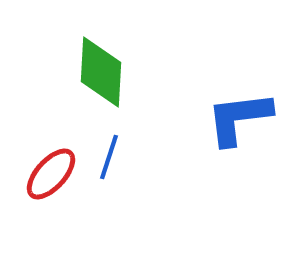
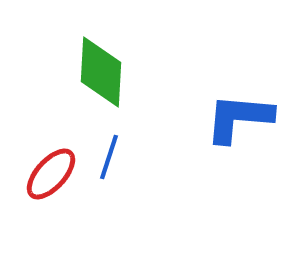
blue L-shape: rotated 12 degrees clockwise
